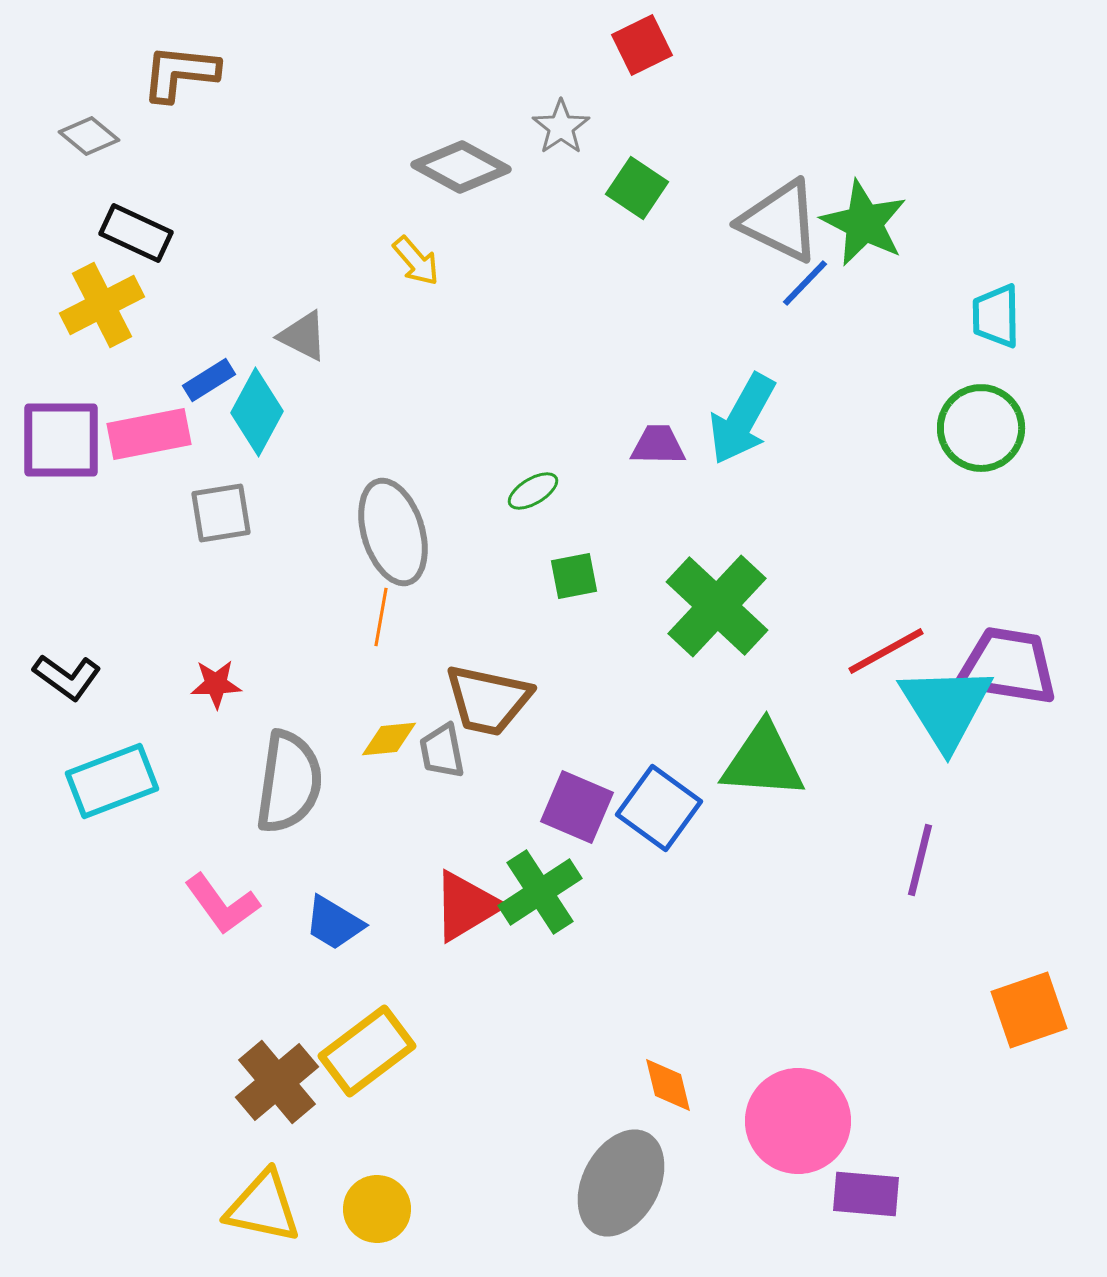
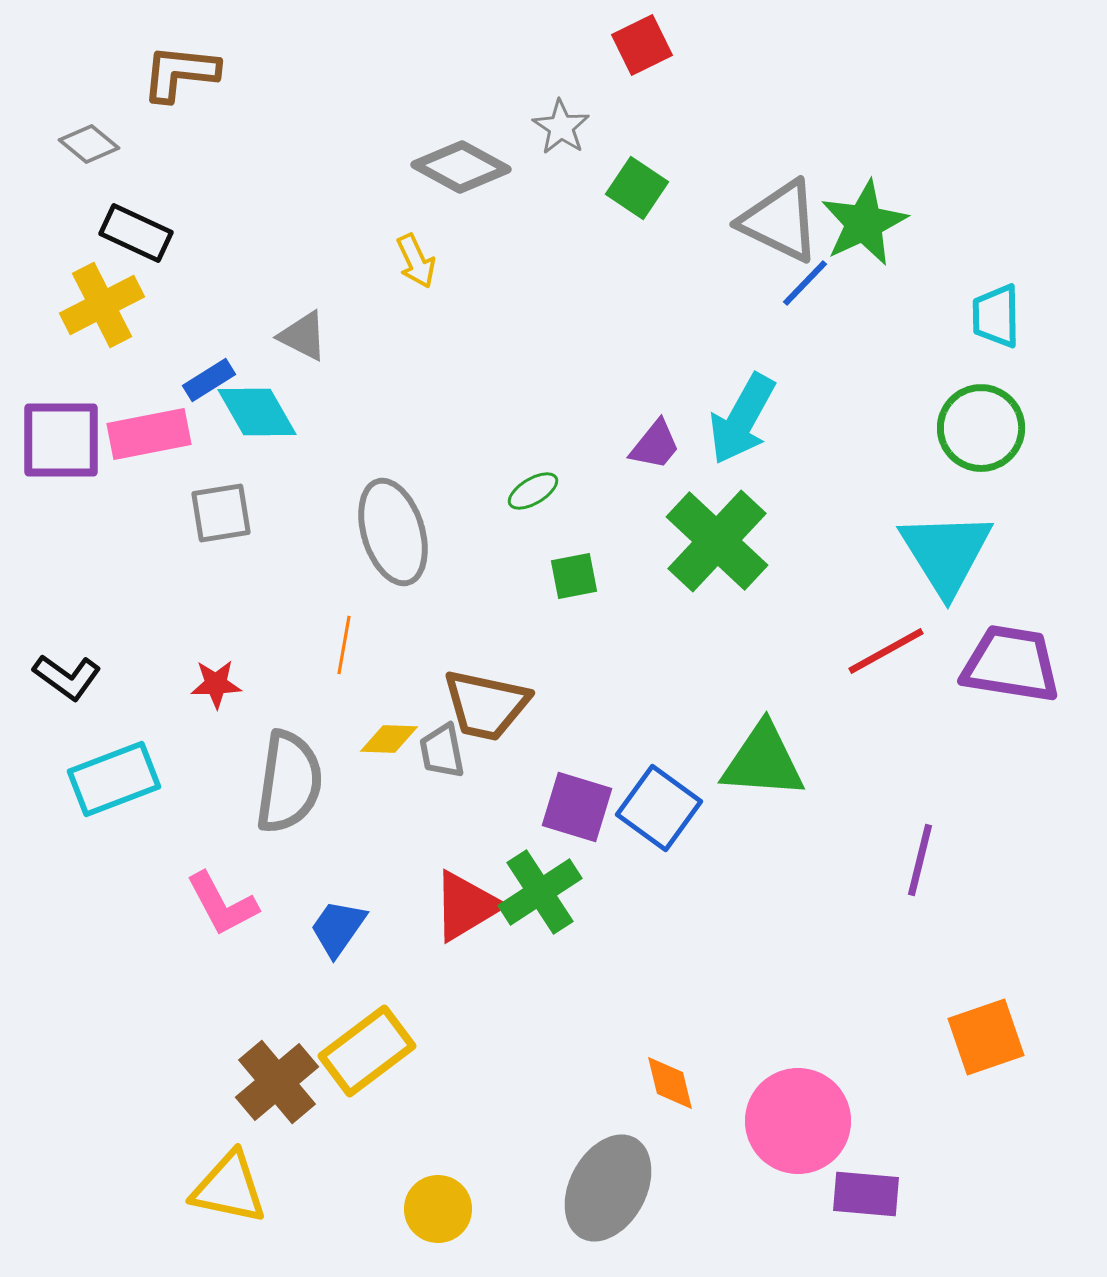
gray star at (561, 127): rotated 4 degrees counterclockwise
gray diamond at (89, 136): moved 8 px down
green star at (864, 223): rotated 20 degrees clockwise
yellow arrow at (416, 261): rotated 16 degrees clockwise
cyan diamond at (257, 412): rotated 58 degrees counterclockwise
purple trapezoid at (658, 445): moved 3 px left; rotated 128 degrees clockwise
green cross at (717, 606): moved 65 px up
orange line at (381, 617): moved 37 px left, 28 px down
purple trapezoid at (1008, 666): moved 3 px right, 2 px up
brown trapezoid at (488, 700): moved 2 px left, 5 px down
cyan triangle at (946, 707): moved 154 px up
yellow diamond at (389, 739): rotated 8 degrees clockwise
cyan rectangle at (112, 781): moved 2 px right, 2 px up
purple square at (577, 807): rotated 6 degrees counterclockwise
pink L-shape at (222, 904): rotated 8 degrees clockwise
blue trapezoid at (334, 923): moved 4 px right, 5 px down; rotated 94 degrees clockwise
orange square at (1029, 1010): moved 43 px left, 27 px down
orange diamond at (668, 1085): moved 2 px right, 2 px up
gray ellipse at (621, 1183): moved 13 px left, 5 px down
yellow triangle at (263, 1207): moved 34 px left, 19 px up
yellow circle at (377, 1209): moved 61 px right
